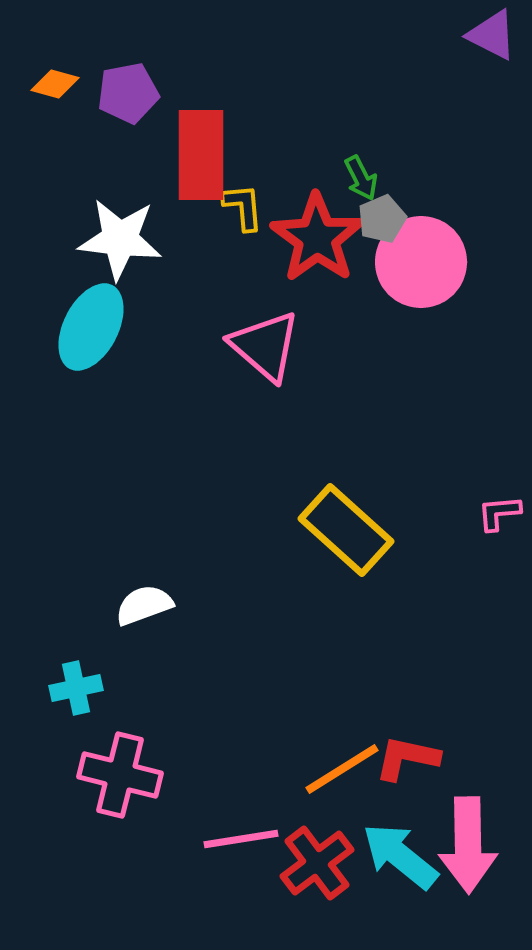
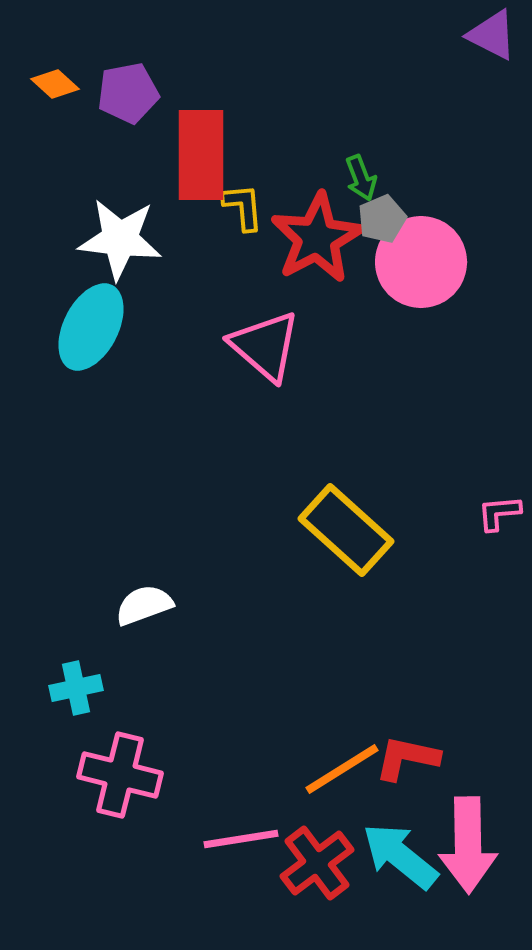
orange diamond: rotated 27 degrees clockwise
green arrow: rotated 6 degrees clockwise
red star: rotated 8 degrees clockwise
